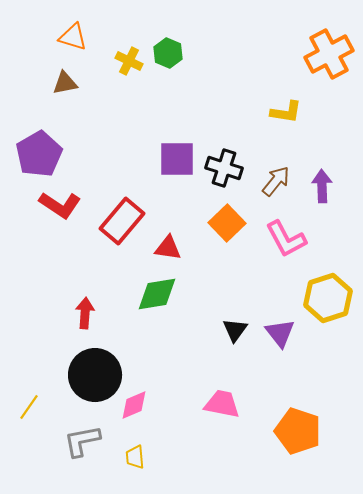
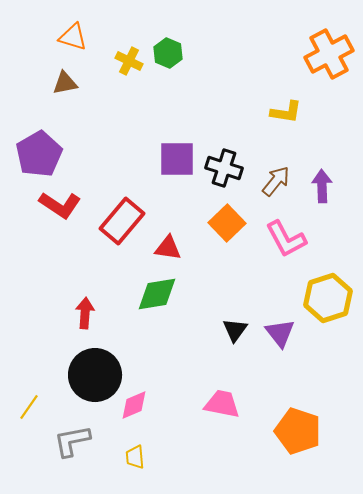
gray L-shape: moved 10 px left
